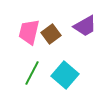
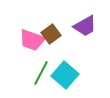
pink trapezoid: moved 3 px right, 8 px down; rotated 84 degrees counterclockwise
green line: moved 9 px right
